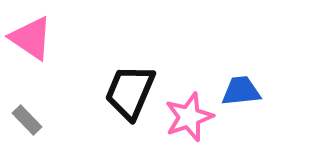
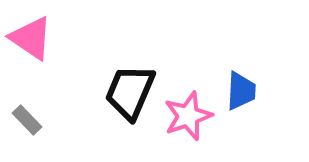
blue trapezoid: rotated 99 degrees clockwise
pink star: moved 1 px left, 1 px up
